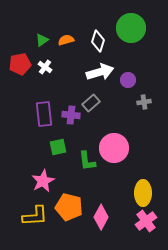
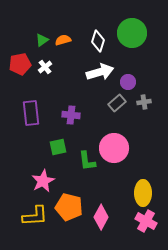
green circle: moved 1 px right, 5 px down
orange semicircle: moved 3 px left
white cross: rotated 16 degrees clockwise
purple circle: moved 2 px down
gray rectangle: moved 26 px right
purple rectangle: moved 13 px left, 1 px up
pink cross: rotated 25 degrees counterclockwise
